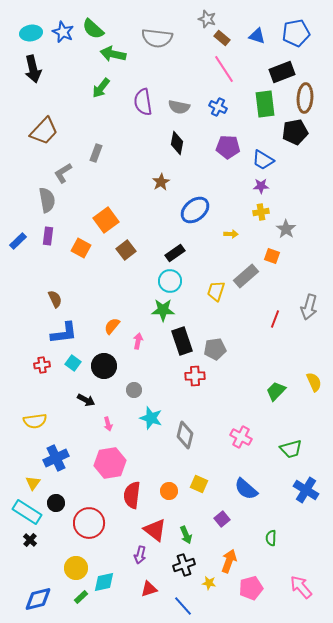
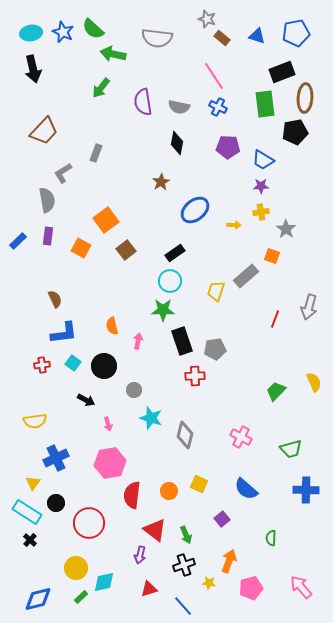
pink line at (224, 69): moved 10 px left, 7 px down
yellow arrow at (231, 234): moved 3 px right, 9 px up
orange semicircle at (112, 326): rotated 54 degrees counterclockwise
blue cross at (306, 490): rotated 30 degrees counterclockwise
